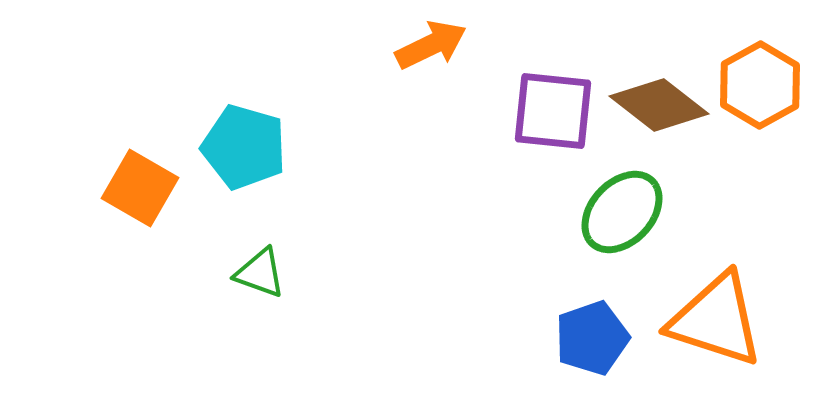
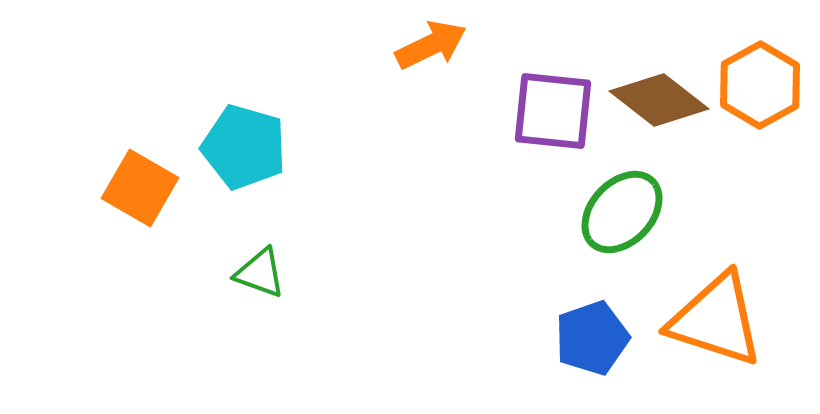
brown diamond: moved 5 px up
